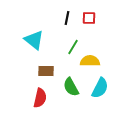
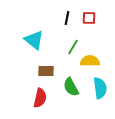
cyan semicircle: rotated 35 degrees counterclockwise
